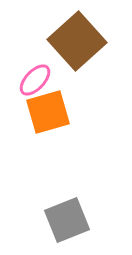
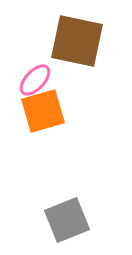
brown square: rotated 36 degrees counterclockwise
orange square: moved 5 px left, 1 px up
